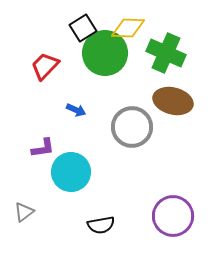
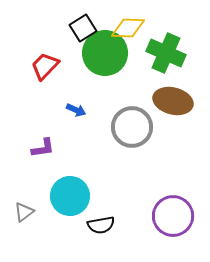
cyan circle: moved 1 px left, 24 px down
